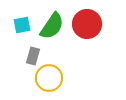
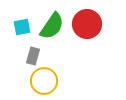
cyan square: moved 2 px down
yellow circle: moved 5 px left, 3 px down
